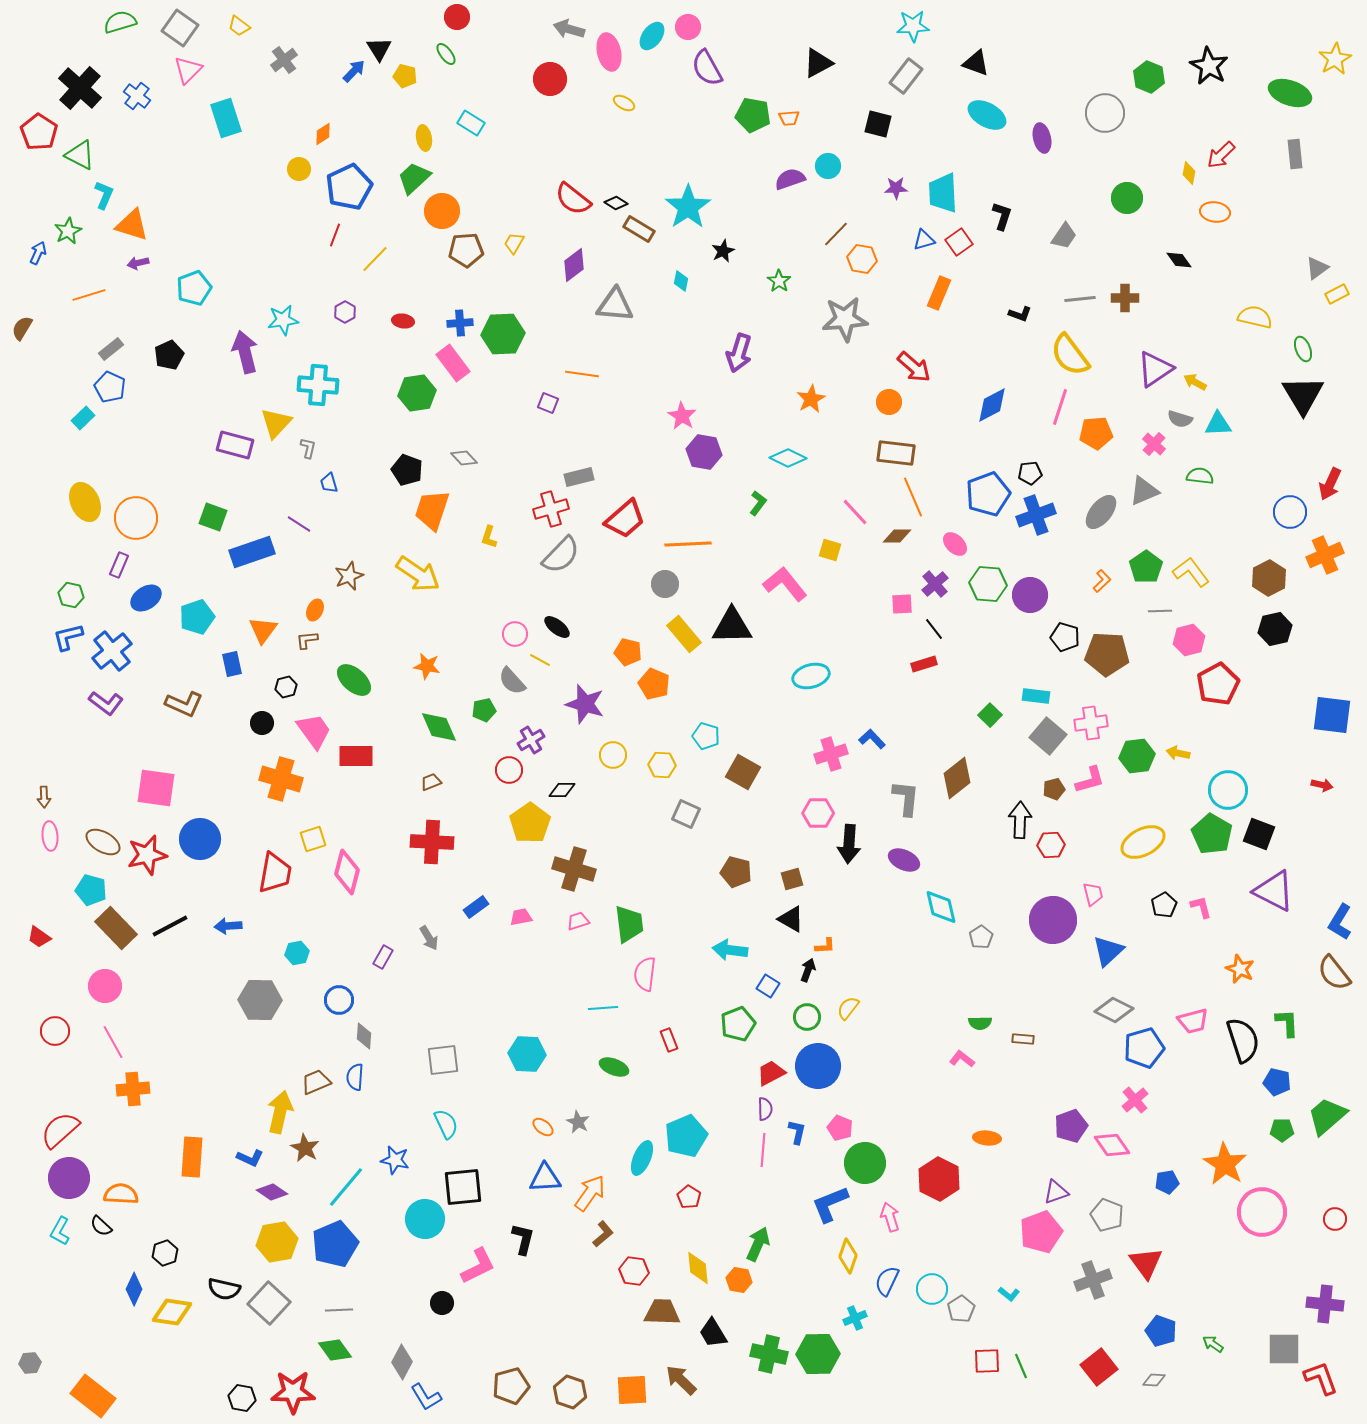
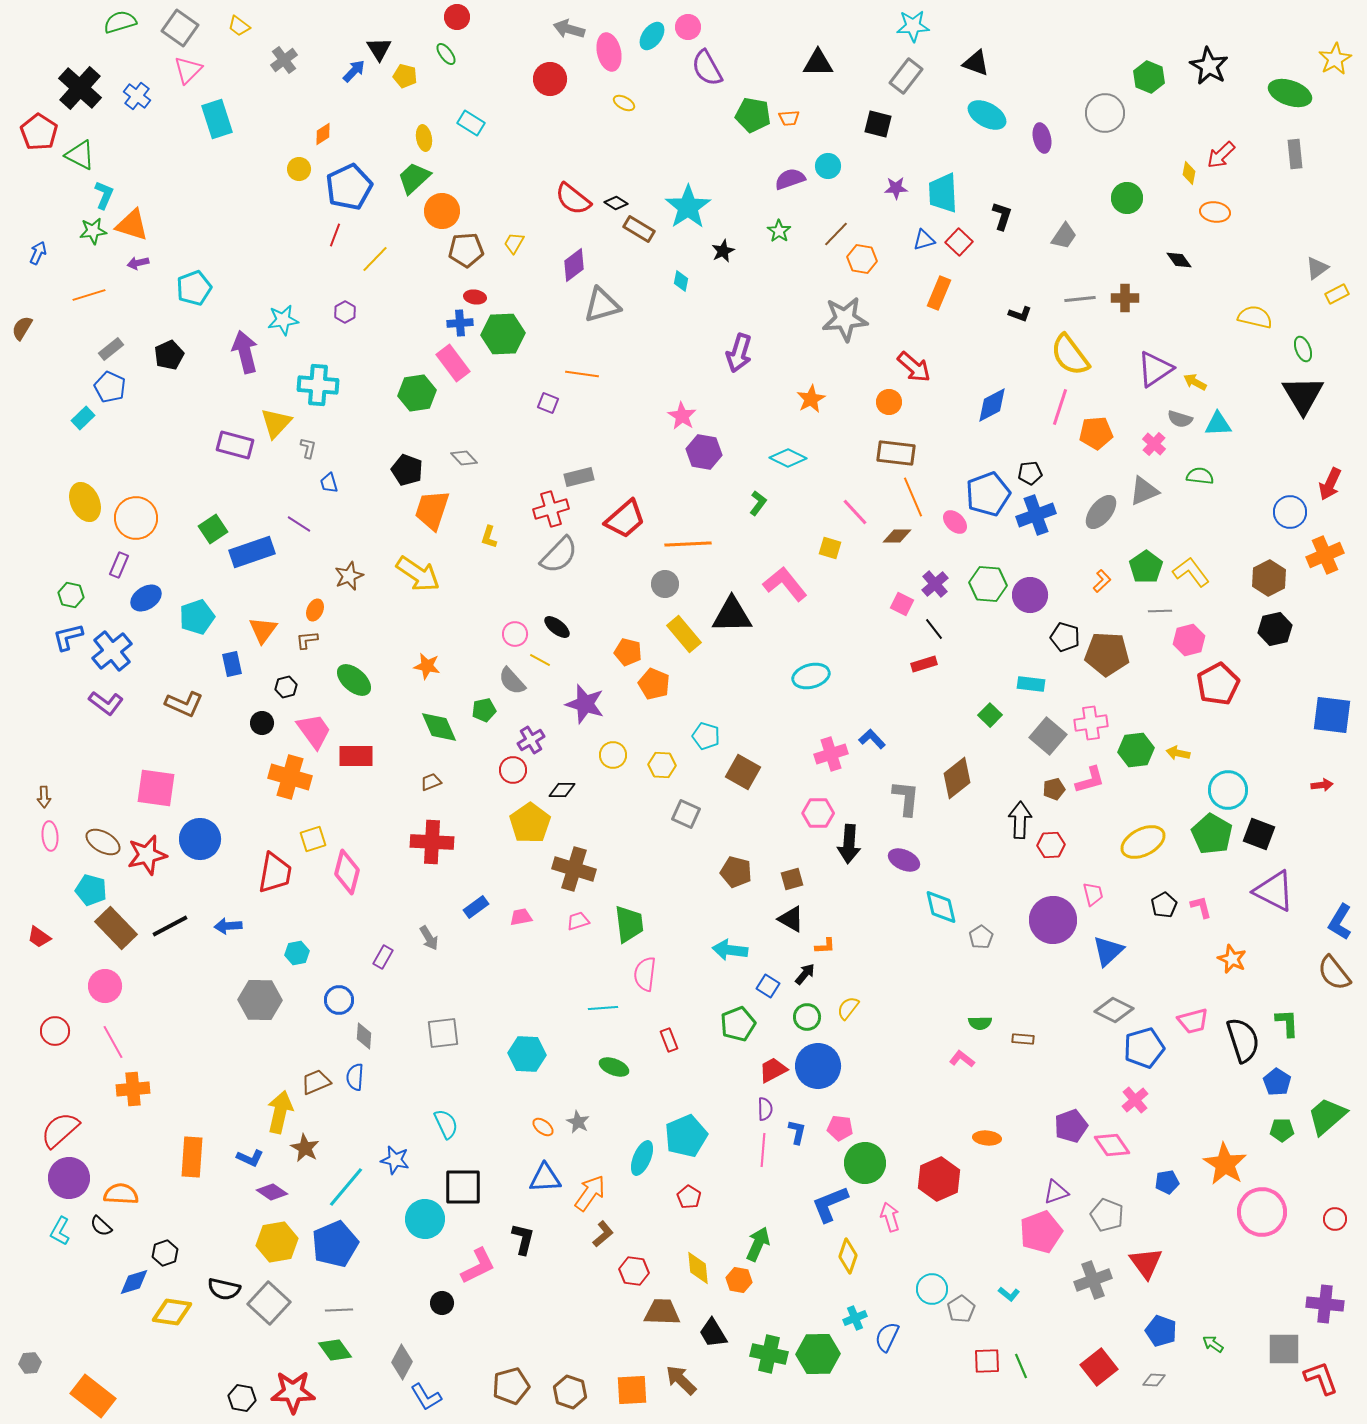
black triangle at (818, 63): rotated 28 degrees clockwise
cyan rectangle at (226, 118): moved 9 px left, 1 px down
green star at (68, 231): moved 25 px right; rotated 20 degrees clockwise
red square at (959, 242): rotated 12 degrees counterclockwise
green star at (779, 281): moved 50 px up
gray triangle at (615, 305): moved 13 px left; rotated 21 degrees counterclockwise
red ellipse at (403, 321): moved 72 px right, 24 px up
green square at (213, 517): moved 12 px down; rotated 36 degrees clockwise
pink ellipse at (955, 544): moved 22 px up
yellow square at (830, 550): moved 2 px up
gray semicircle at (561, 555): moved 2 px left
pink square at (902, 604): rotated 30 degrees clockwise
black triangle at (732, 626): moved 11 px up
cyan rectangle at (1036, 696): moved 5 px left, 12 px up
green hexagon at (1137, 756): moved 1 px left, 6 px up
red circle at (509, 770): moved 4 px right
orange cross at (281, 779): moved 9 px right, 2 px up
red arrow at (1322, 785): rotated 20 degrees counterclockwise
orange star at (1240, 969): moved 8 px left, 10 px up
black arrow at (808, 970): moved 3 px left, 4 px down; rotated 20 degrees clockwise
gray square at (443, 1060): moved 27 px up
red trapezoid at (771, 1073): moved 2 px right, 3 px up
blue pentagon at (1277, 1082): rotated 20 degrees clockwise
pink pentagon at (840, 1128): rotated 15 degrees counterclockwise
red hexagon at (939, 1179): rotated 9 degrees clockwise
black square at (463, 1187): rotated 6 degrees clockwise
blue semicircle at (887, 1281): moved 56 px down
blue diamond at (134, 1289): moved 7 px up; rotated 48 degrees clockwise
